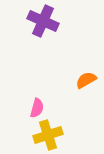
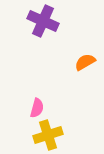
orange semicircle: moved 1 px left, 18 px up
